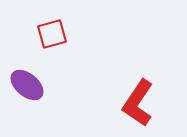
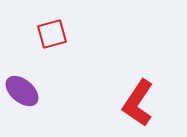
purple ellipse: moved 5 px left, 6 px down
